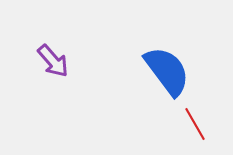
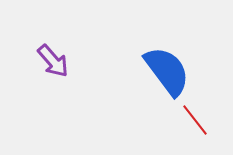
red line: moved 4 px up; rotated 8 degrees counterclockwise
